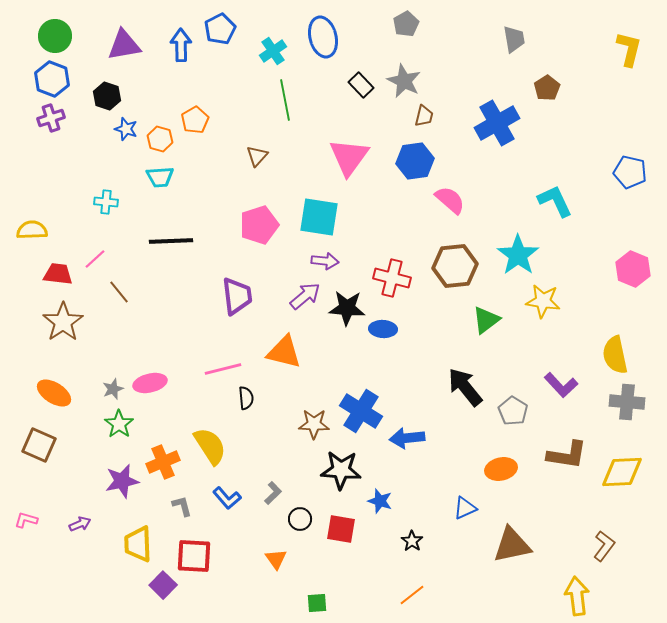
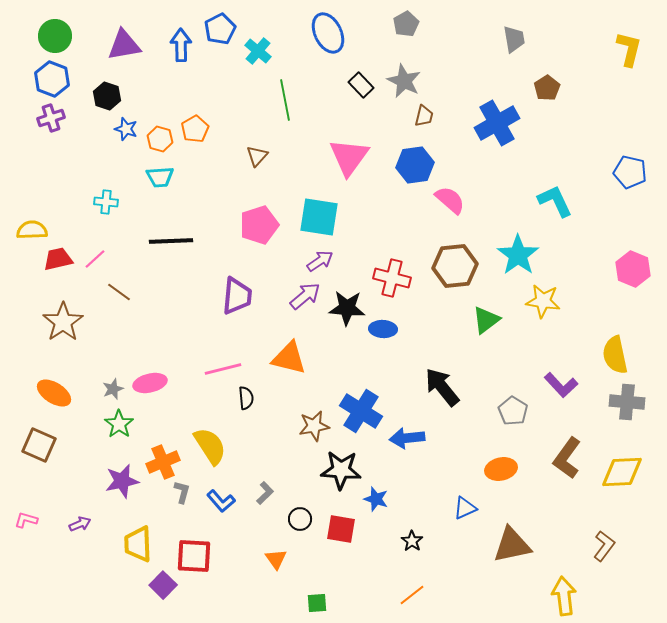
blue ellipse at (323, 37): moved 5 px right, 4 px up; rotated 12 degrees counterclockwise
cyan cross at (273, 51): moved 15 px left; rotated 16 degrees counterclockwise
orange pentagon at (195, 120): moved 9 px down
blue hexagon at (415, 161): moved 4 px down
purple arrow at (325, 261): moved 5 px left; rotated 40 degrees counterclockwise
red trapezoid at (58, 274): moved 15 px up; rotated 20 degrees counterclockwise
brown line at (119, 292): rotated 15 degrees counterclockwise
purple trapezoid at (237, 296): rotated 12 degrees clockwise
orange triangle at (284, 352): moved 5 px right, 6 px down
black arrow at (465, 387): moved 23 px left
brown star at (314, 424): moved 2 px down; rotated 12 degrees counterclockwise
brown L-shape at (567, 455): moved 3 px down; rotated 117 degrees clockwise
gray L-shape at (273, 493): moved 8 px left
blue L-shape at (227, 498): moved 6 px left, 3 px down
blue star at (380, 501): moved 4 px left, 2 px up
gray L-shape at (182, 506): moved 14 px up; rotated 30 degrees clockwise
yellow arrow at (577, 596): moved 13 px left
